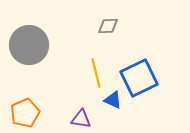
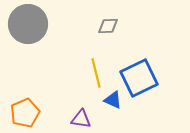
gray circle: moved 1 px left, 21 px up
